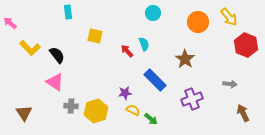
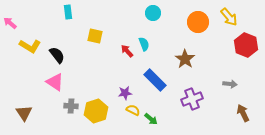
yellow L-shape: moved 2 px up; rotated 15 degrees counterclockwise
